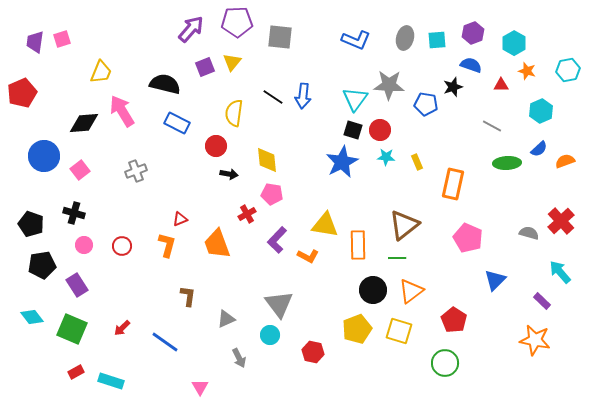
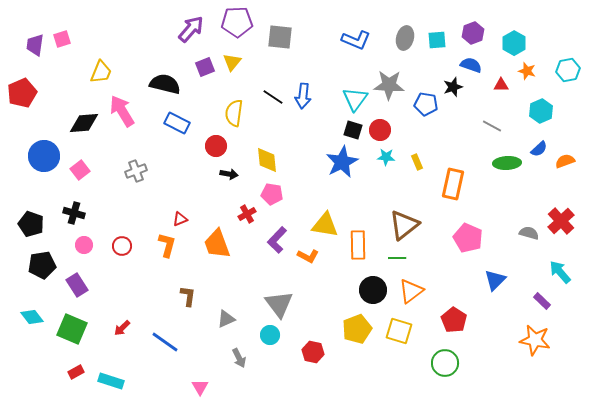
purple trapezoid at (35, 42): moved 3 px down
